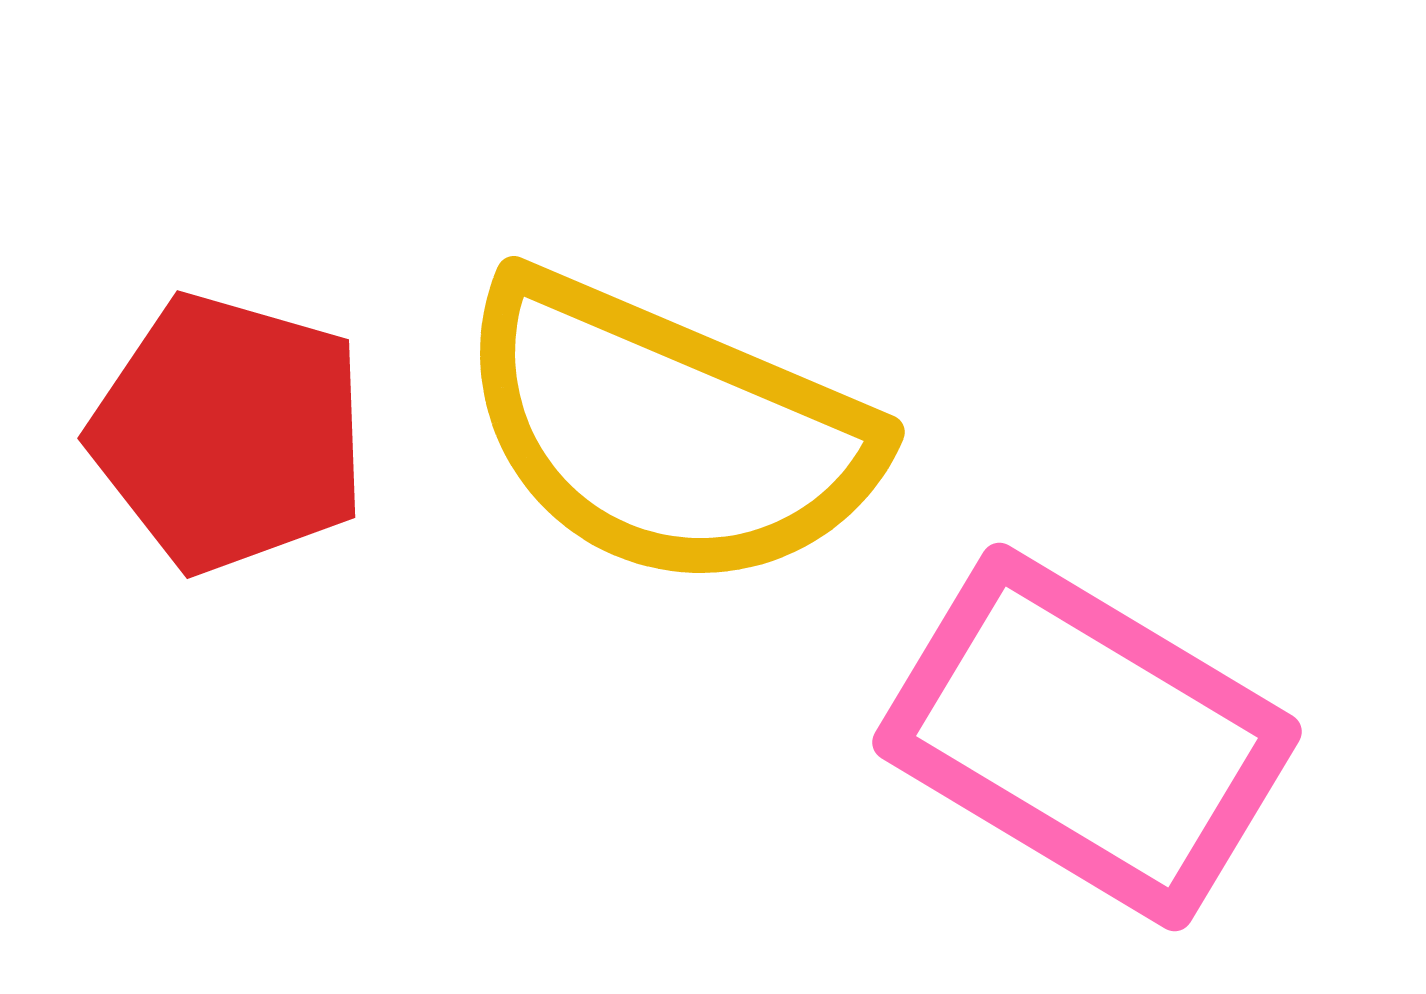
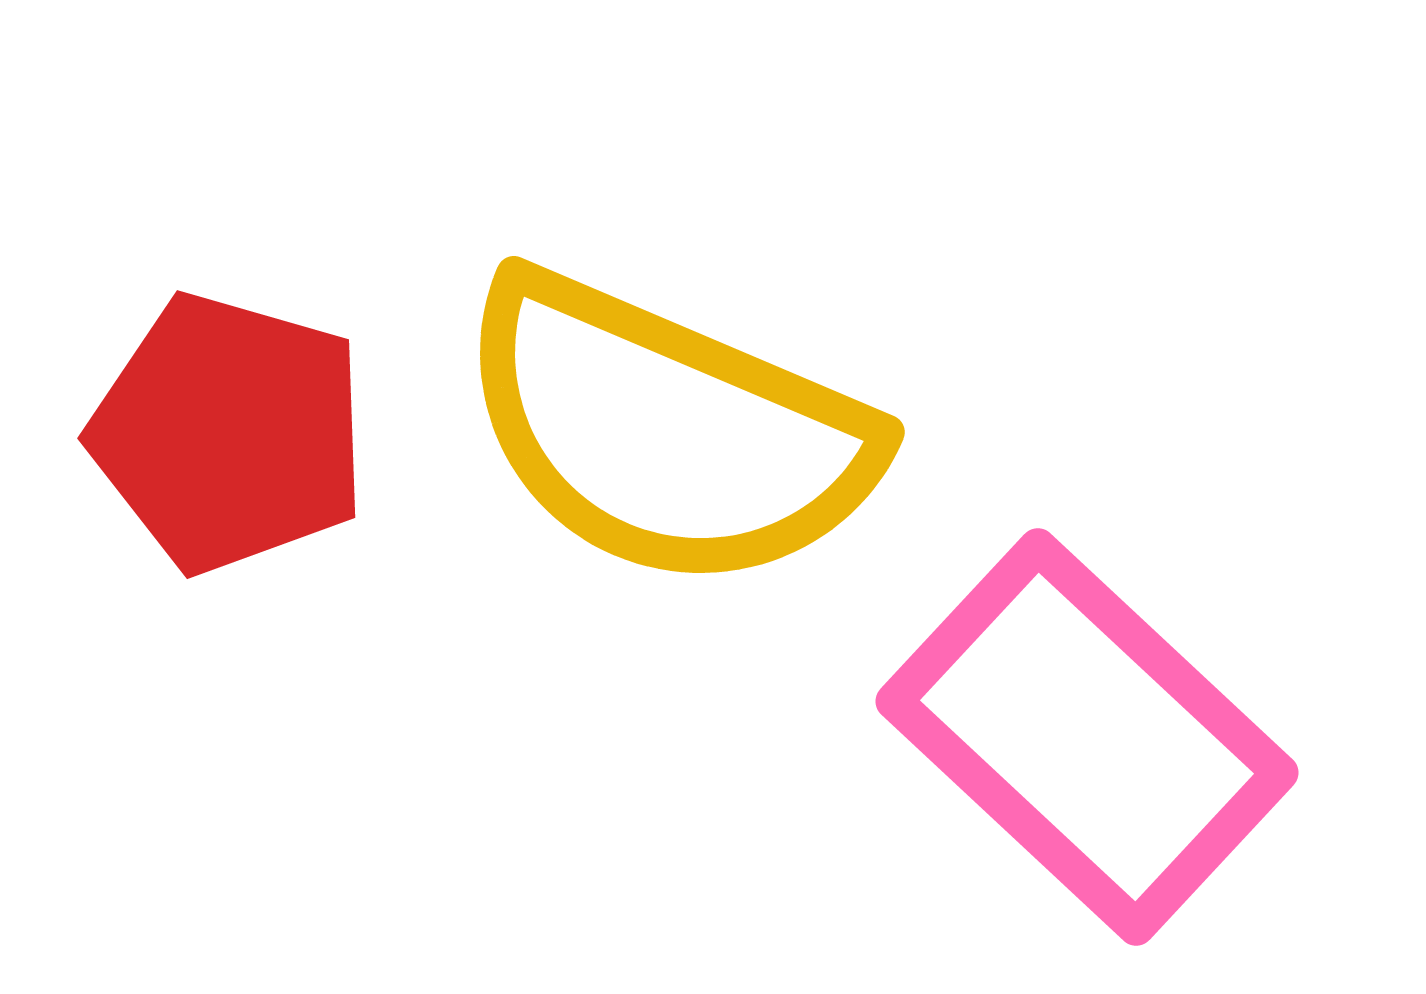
pink rectangle: rotated 12 degrees clockwise
